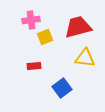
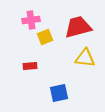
red rectangle: moved 4 px left
blue square: moved 3 px left, 5 px down; rotated 24 degrees clockwise
